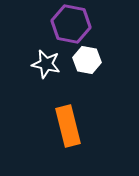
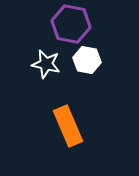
orange rectangle: rotated 9 degrees counterclockwise
